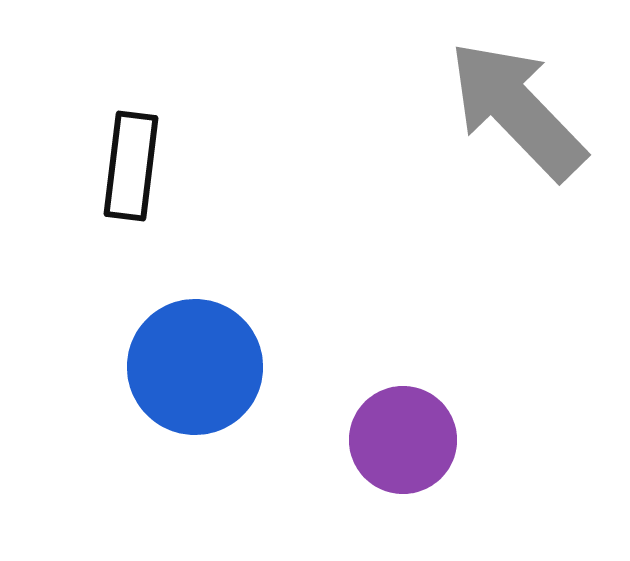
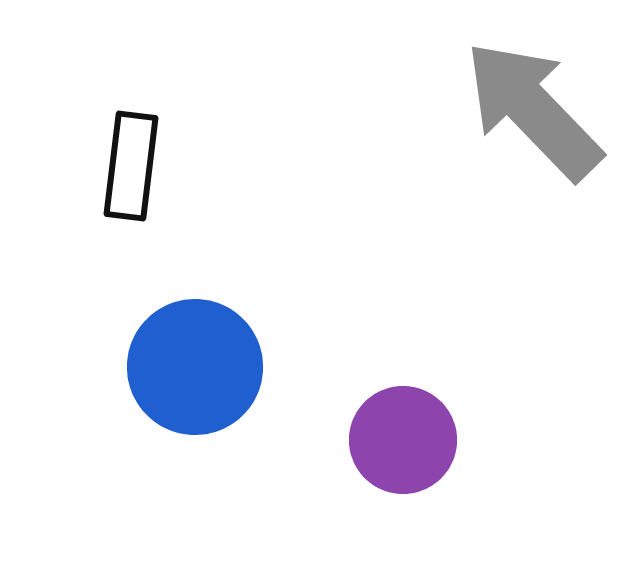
gray arrow: moved 16 px right
